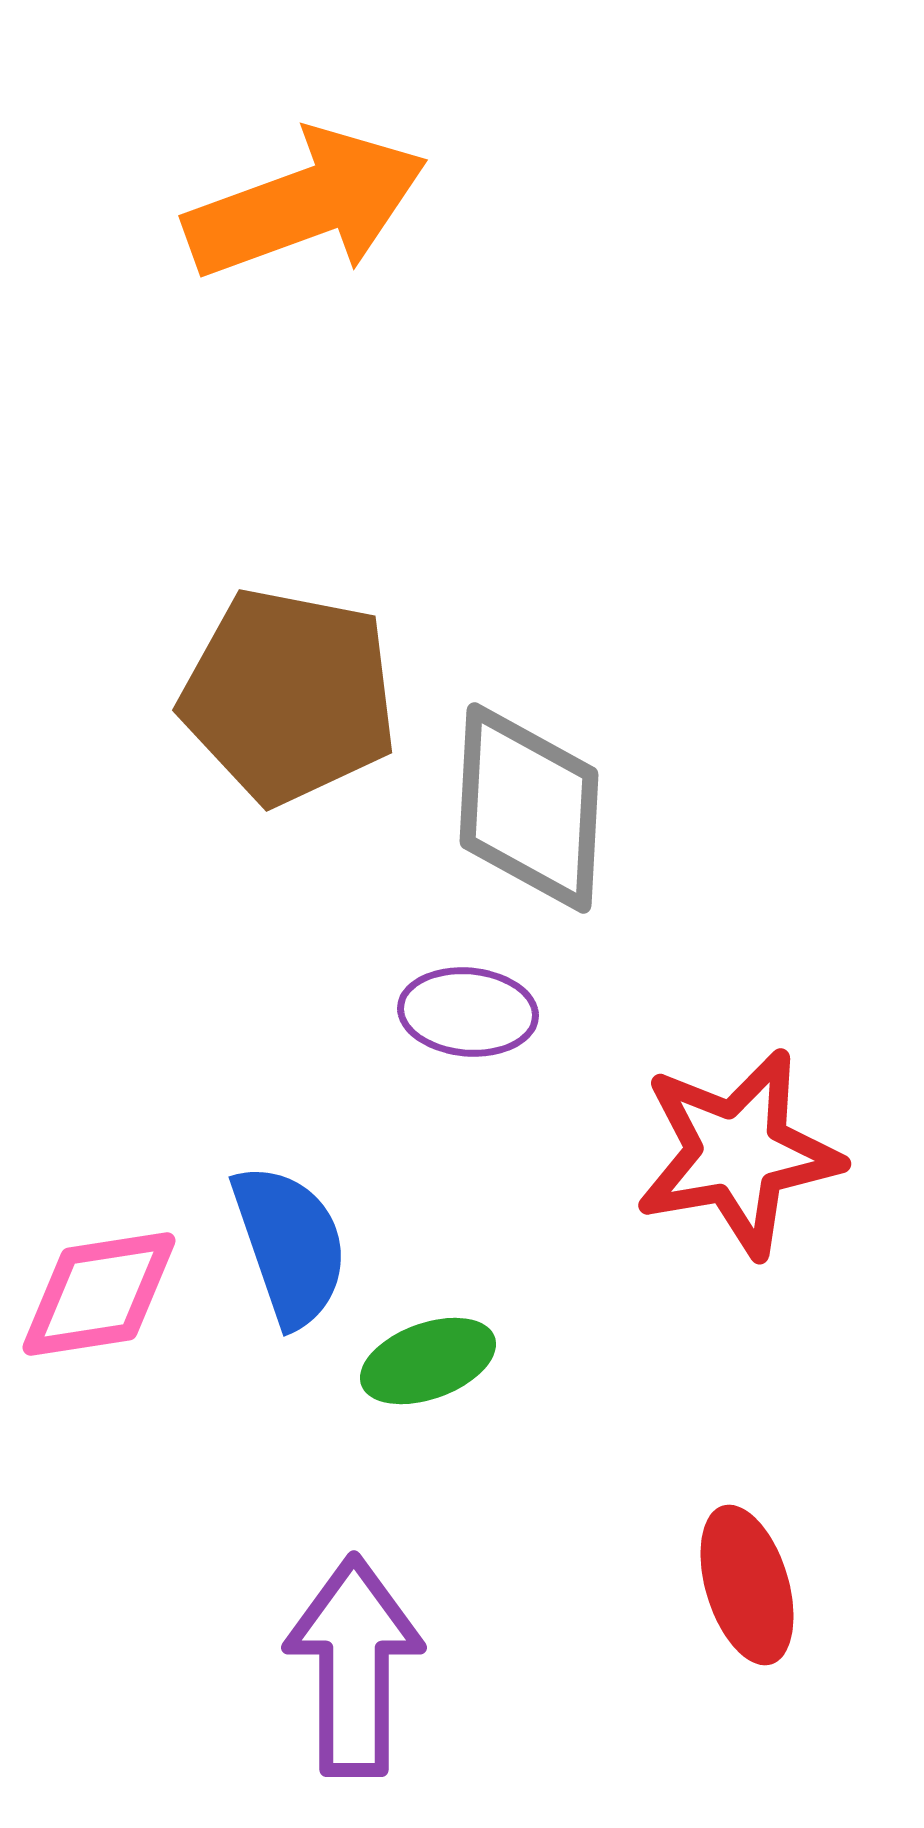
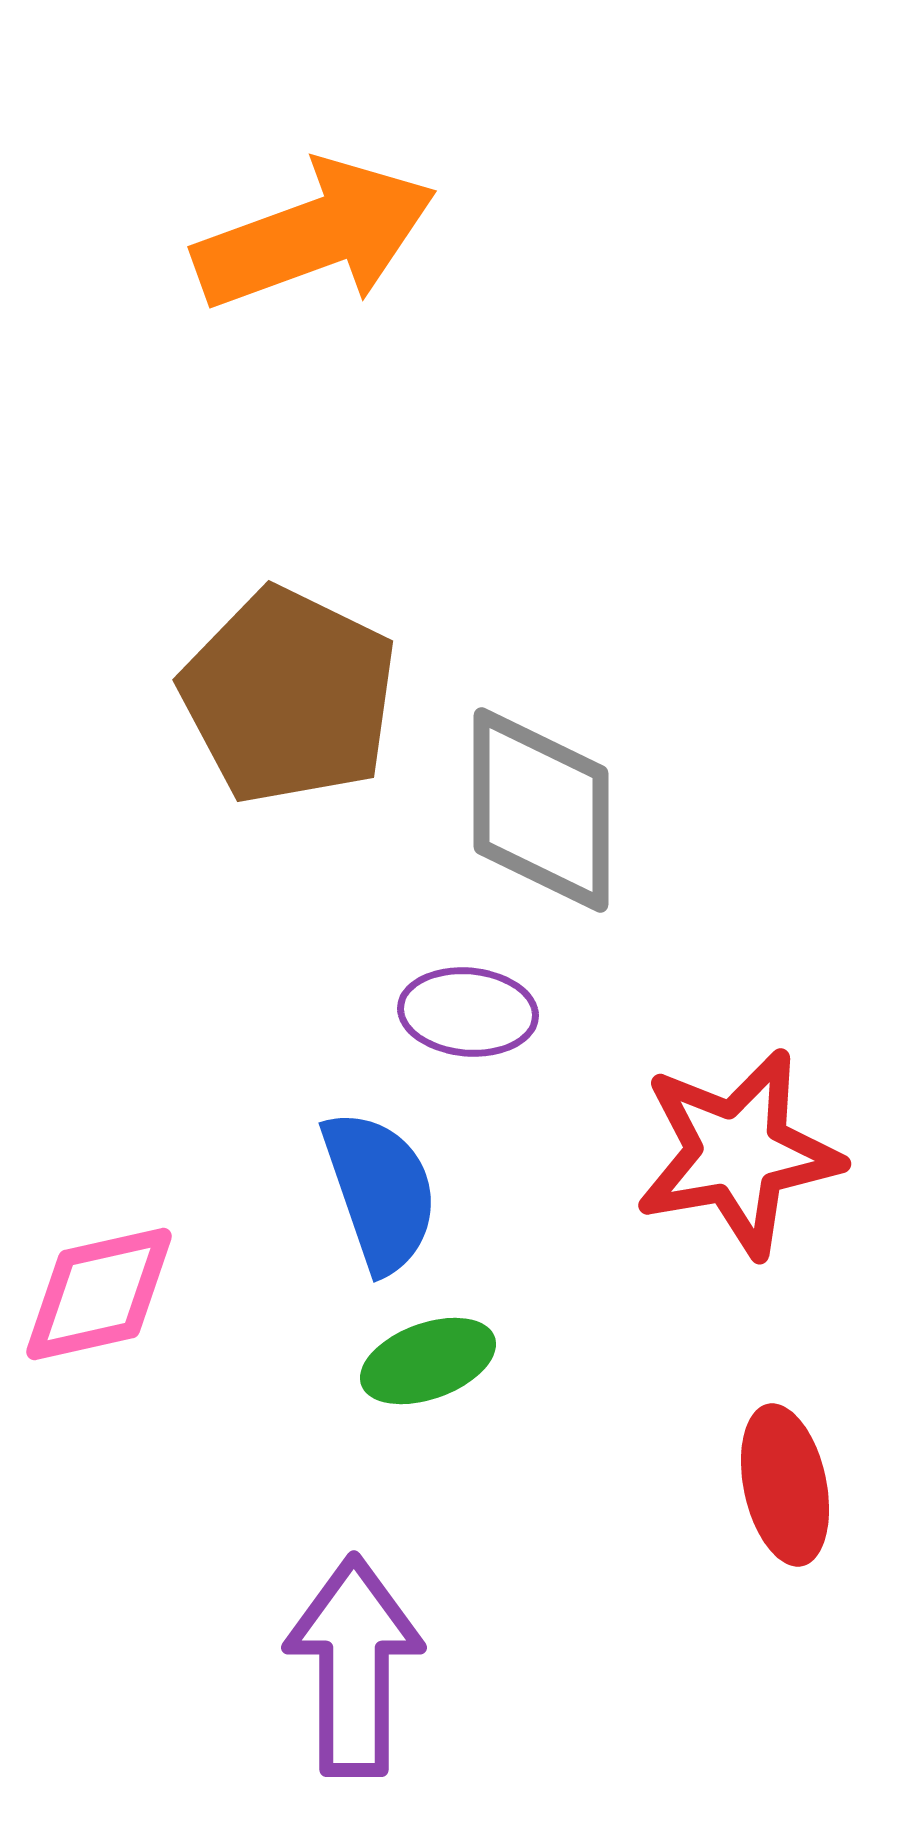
orange arrow: moved 9 px right, 31 px down
brown pentagon: rotated 15 degrees clockwise
gray diamond: moved 12 px right, 2 px down; rotated 3 degrees counterclockwise
blue semicircle: moved 90 px right, 54 px up
pink diamond: rotated 4 degrees counterclockwise
red ellipse: moved 38 px right, 100 px up; rotated 5 degrees clockwise
